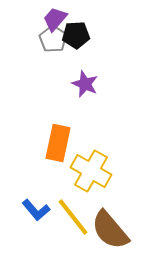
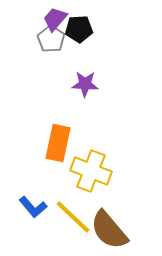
black pentagon: moved 3 px right, 6 px up
gray pentagon: moved 2 px left
purple star: rotated 20 degrees counterclockwise
yellow cross: rotated 9 degrees counterclockwise
blue L-shape: moved 3 px left, 3 px up
yellow line: rotated 9 degrees counterclockwise
brown semicircle: moved 1 px left
